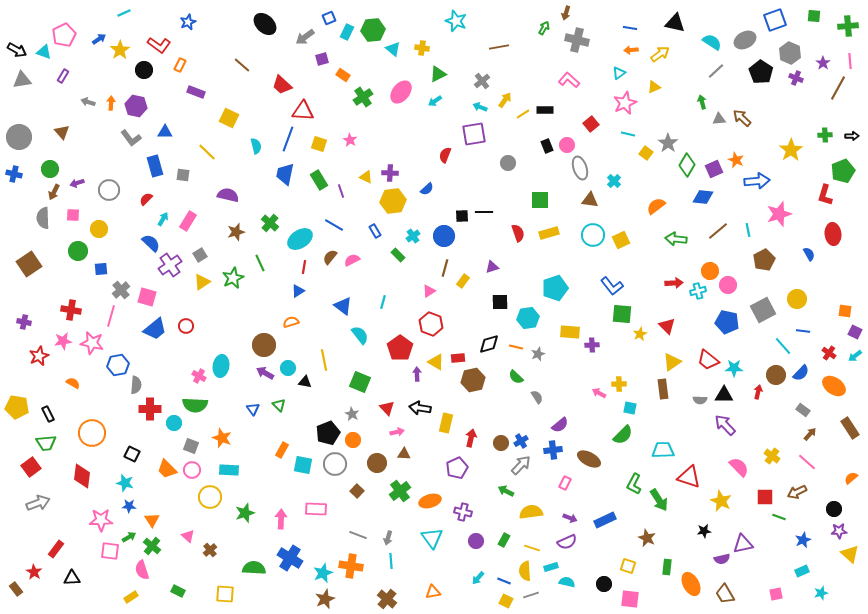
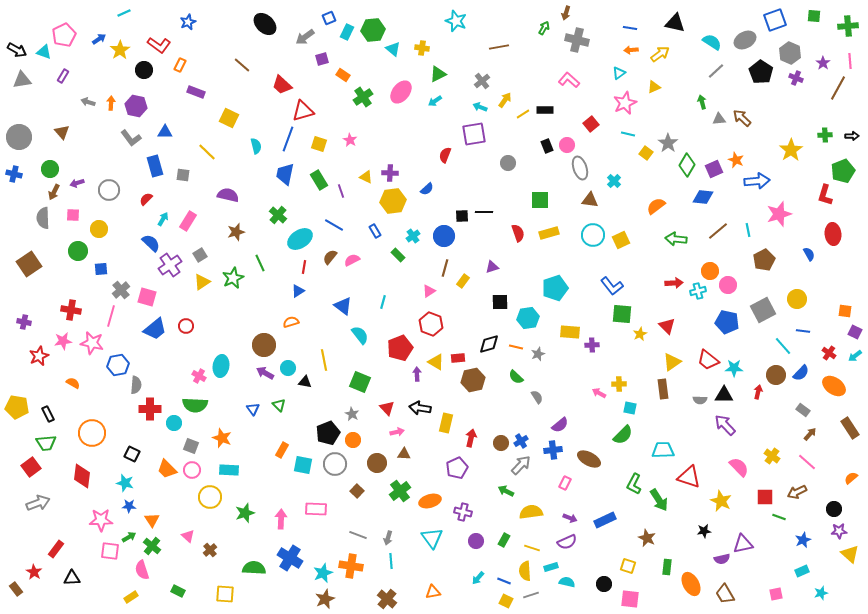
red triangle at (303, 111): rotated 20 degrees counterclockwise
green cross at (270, 223): moved 8 px right, 8 px up
red pentagon at (400, 348): rotated 15 degrees clockwise
